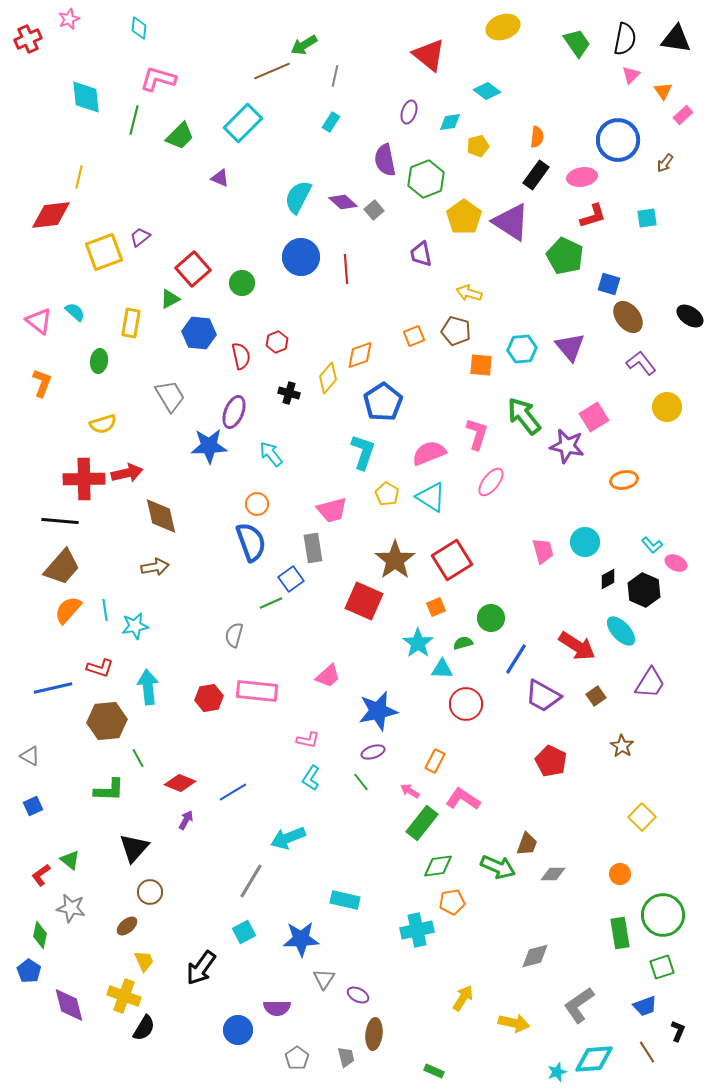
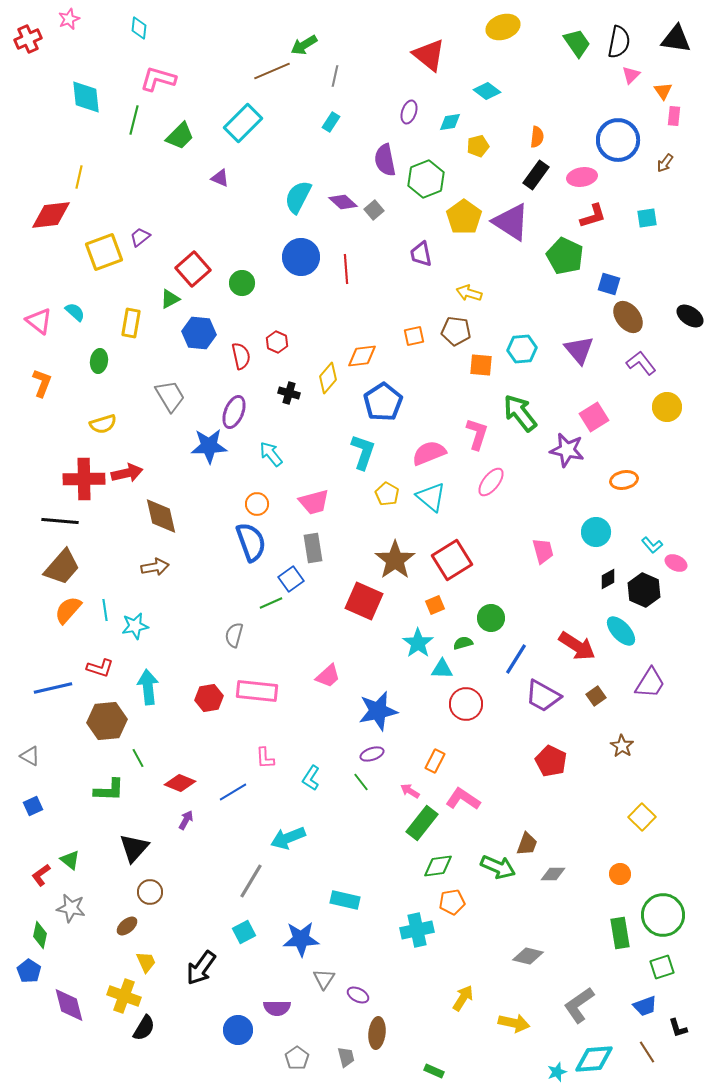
black semicircle at (625, 39): moved 6 px left, 3 px down
pink rectangle at (683, 115): moved 9 px left, 1 px down; rotated 42 degrees counterclockwise
brown pentagon at (456, 331): rotated 8 degrees counterclockwise
orange square at (414, 336): rotated 10 degrees clockwise
red hexagon at (277, 342): rotated 15 degrees counterclockwise
purple triangle at (570, 347): moved 9 px right, 3 px down
orange diamond at (360, 355): moved 2 px right, 1 px down; rotated 12 degrees clockwise
green arrow at (524, 416): moved 4 px left, 3 px up
purple star at (567, 446): moved 4 px down
cyan triangle at (431, 497): rotated 8 degrees clockwise
pink trapezoid at (332, 510): moved 18 px left, 8 px up
cyan circle at (585, 542): moved 11 px right, 10 px up
orange square at (436, 607): moved 1 px left, 2 px up
pink L-shape at (308, 740): moved 43 px left, 18 px down; rotated 75 degrees clockwise
purple ellipse at (373, 752): moved 1 px left, 2 px down
gray diamond at (535, 956): moved 7 px left; rotated 28 degrees clockwise
yellow trapezoid at (144, 961): moved 2 px right, 1 px down
black L-shape at (678, 1031): moved 3 px up; rotated 140 degrees clockwise
brown ellipse at (374, 1034): moved 3 px right, 1 px up
